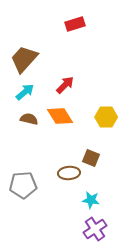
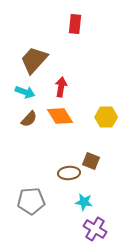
red rectangle: rotated 66 degrees counterclockwise
brown trapezoid: moved 10 px right, 1 px down
red arrow: moved 4 px left, 2 px down; rotated 36 degrees counterclockwise
cyan arrow: rotated 60 degrees clockwise
brown semicircle: rotated 120 degrees clockwise
brown square: moved 3 px down
gray pentagon: moved 8 px right, 16 px down
cyan star: moved 7 px left, 2 px down
purple cross: rotated 25 degrees counterclockwise
